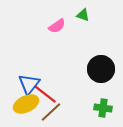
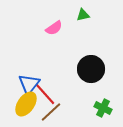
green triangle: rotated 32 degrees counterclockwise
pink semicircle: moved 3 px left, 2 px down
black circle: moved 10 px left
red line: rotated 10 degrees clockwise
yellow ellipse: rotated 30 degrees counterclockwise
green cross: rotated 18 degrees clockwise
